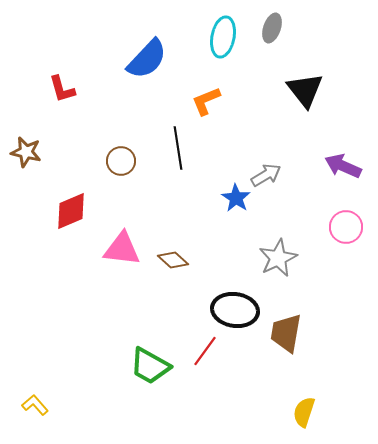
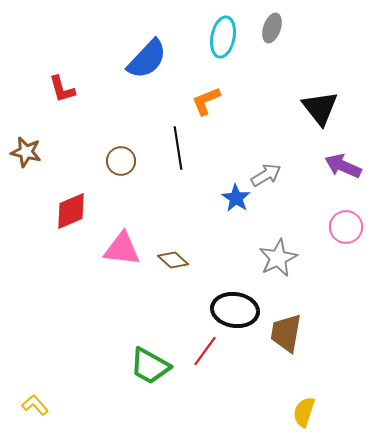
black triangle: moved 15 px right, 18 px down
